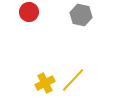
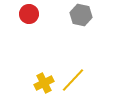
red circle: moved 2 px down
yellow cross: moved 1 px left
